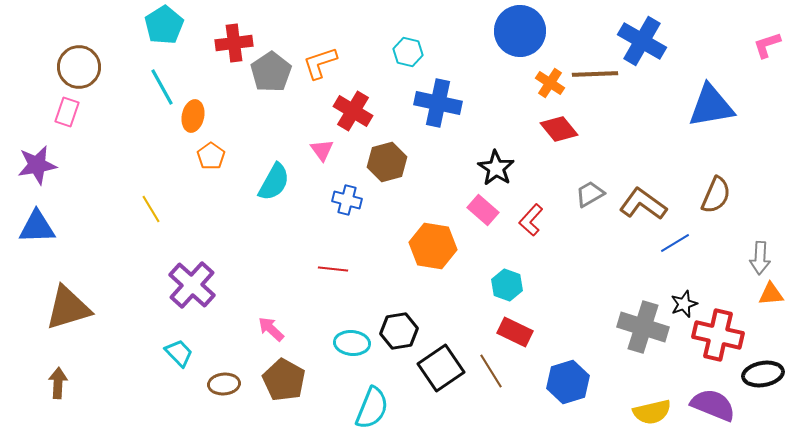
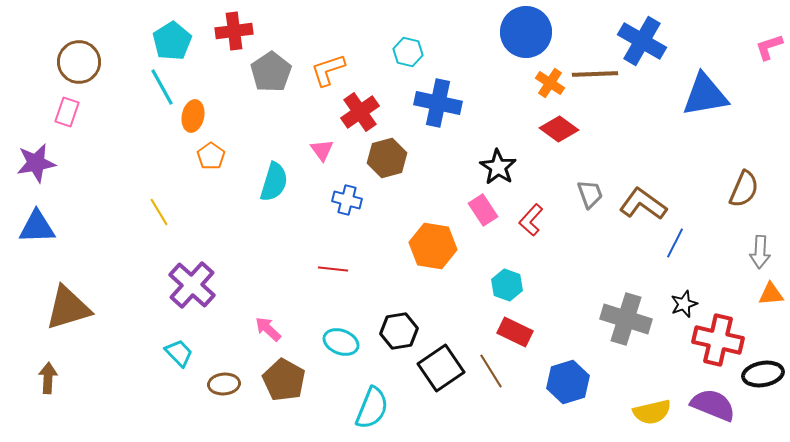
cyan pentagon at (164, 25): moved 8 px right, 16 px down
blue circle at (520, 31): moved 6 px right, 1 px down
red cross at (234, 43): moved 12 px up
pink L-shape at (767, 45): moved 2 px right, 2 px down
orange L-shape at (320, 63): moved 8 px right, 7 px down
brown circle at (79, 67): moved 5 px up
blue triangle at (711, 106): moved 6 px left, 11 px up
red cross at (353, 111): moved 7 px right, 1 px down; rotated 24 degrees clockwise
red diamond at (559, 129): rotated 15 degrees counterclockwise
brown hexagon at (387, 162): moved 4 px up
purple star at (37, 165): moved 1 px left, 2 px up
black star at (496, 168): moved 2 px right, 1 px up
cyan semicircle at (274, 182): rotated 12 degrees counterclockwise
gray trapezoid at (590, 194): rotated 100 degrees clockwise
brown semicircle at (716, 195): moved 28 px right, 6 px up
yellow line at (151, 209): moved 8 px right, 3 px down
pink rectangle at (483, 210): rotated 16 degrees clockwise
blue line at (675, 243): rotated 32 degrees counterclockwise
gray arrow at (760, 258): moved 6 px up
gray cross at (643, 327): moved 17 px left, 8 px up
pink arrow at (271, 329): moved 3 px left
red cross at (718, 335): moved 5 px down
cyan ellipse at (352, 343): moved 11 px left, 1 px up; rotated 16 degrees clockwise
brown arrow at (58, 383): moved 10 px left, 5 px up
